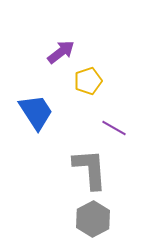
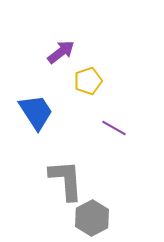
gray L-shape: moved 24 px left, 11 px down
gray hexagon: moved 1 px left, 1 px up
